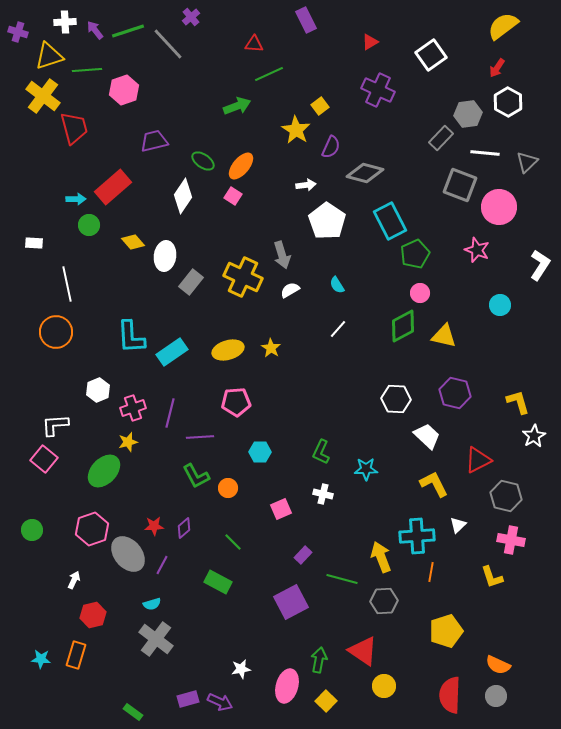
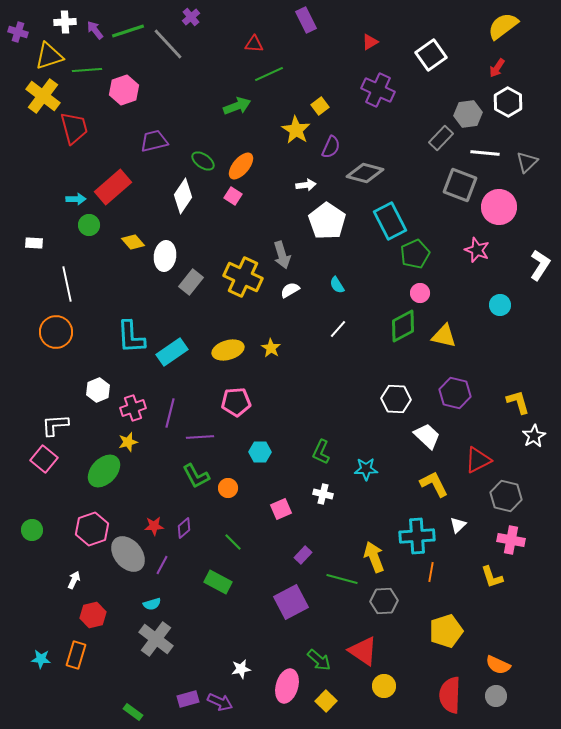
yellow arrow at (381, 557): moved 7 px left
green arrow at (319, 660): rotated 120 degrees clockwise
